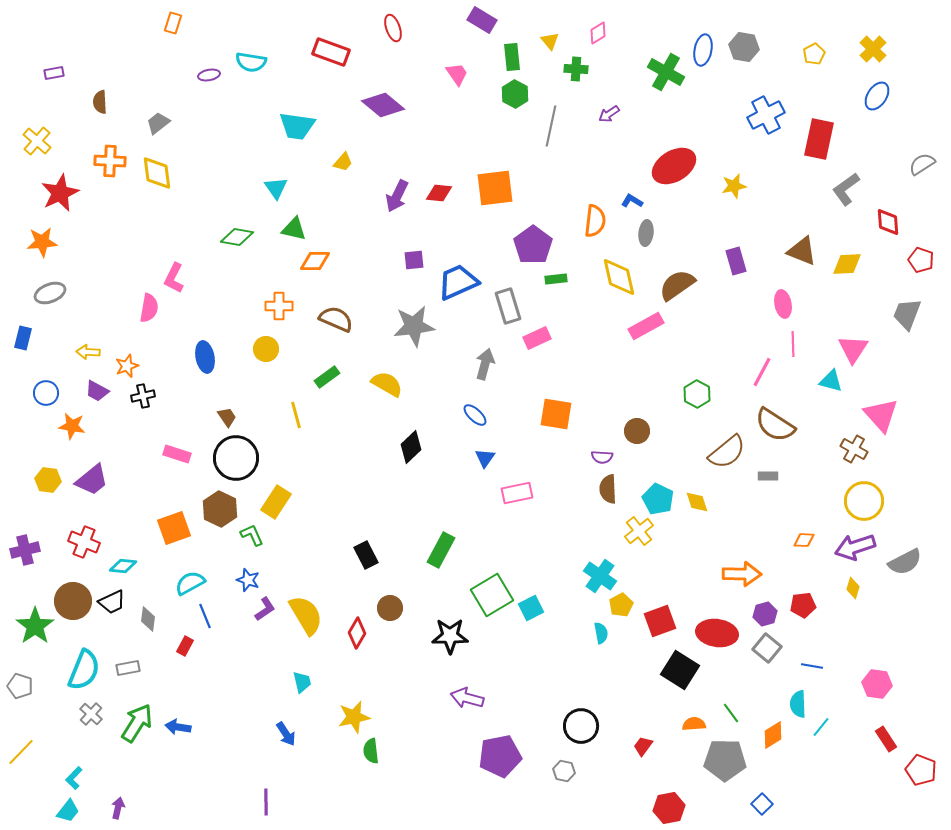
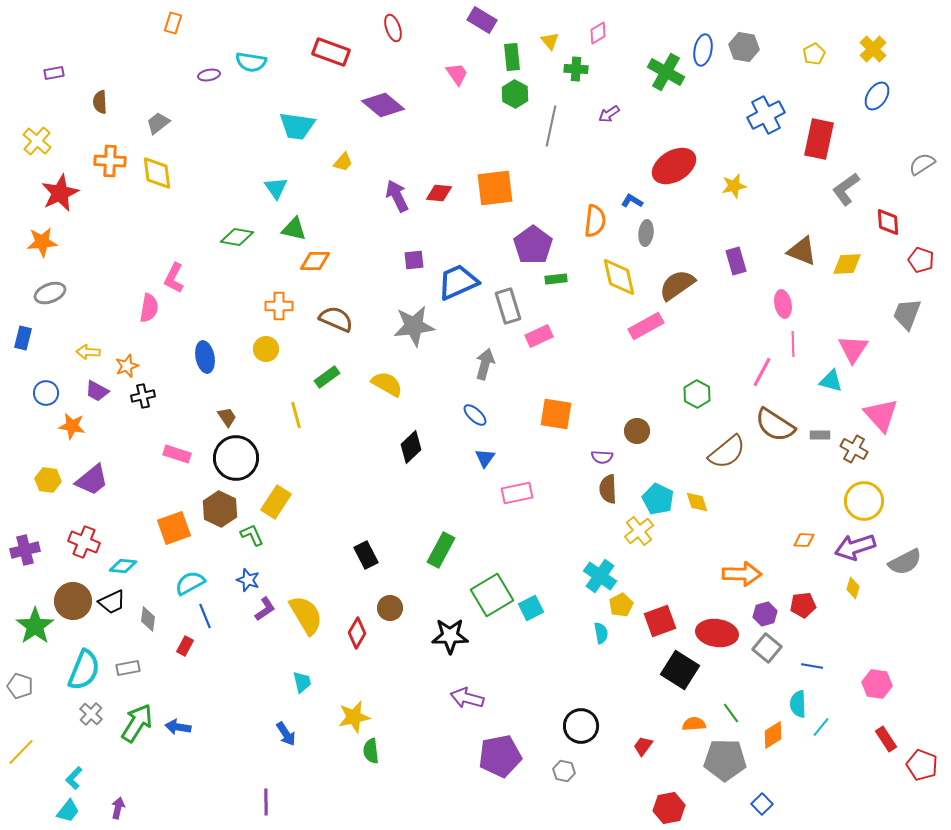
purple arrow at (397, 196): rotated 128 degrees clockwise
pink rectangle at (537, 338): moved 2 px right, 2 px up
gray rectangle at (768, 476): moved 52 px right, 41 px up
red pentagon at (921, 770): moved 1 px right, 5 px up
